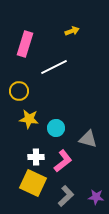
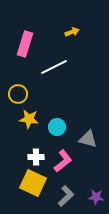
yellow arrow: moved 1 px down
yellow circle: moved 1 px left, 3 px down
cyan circle: moved 1 px right, 1 px up
